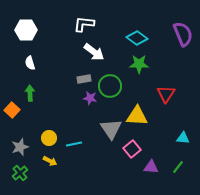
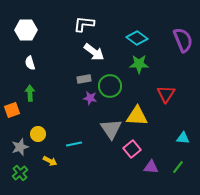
purple semicircle: moved 6 px down
orange square: rotated 28 degrees clockwise
yellow circle: moved 11 px left, 4 px up
